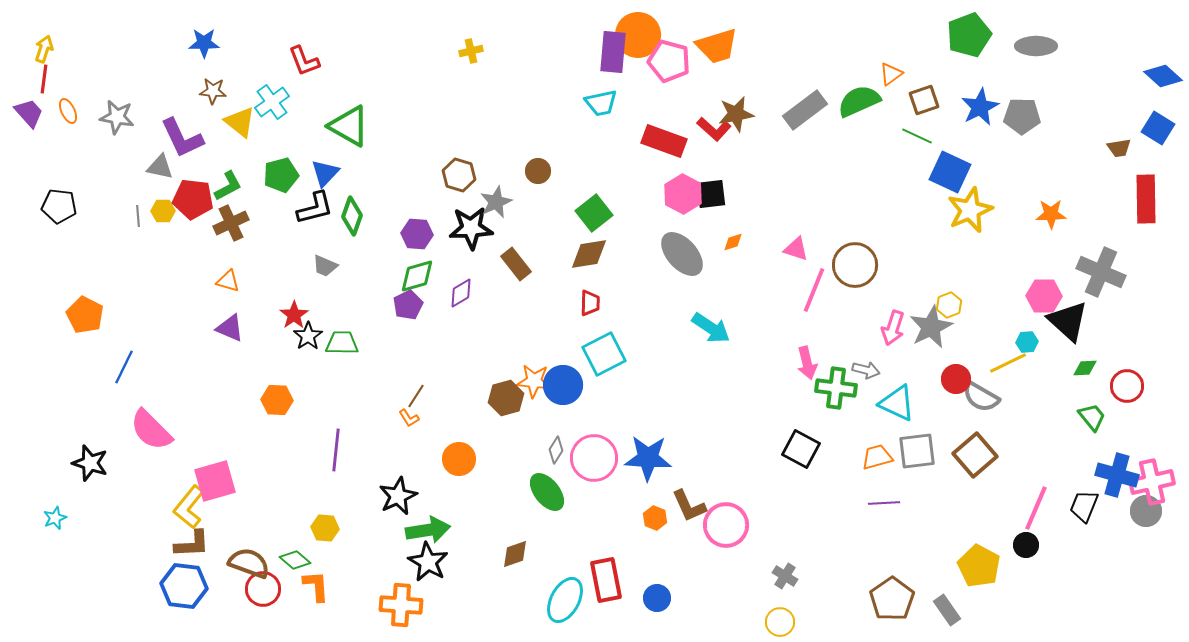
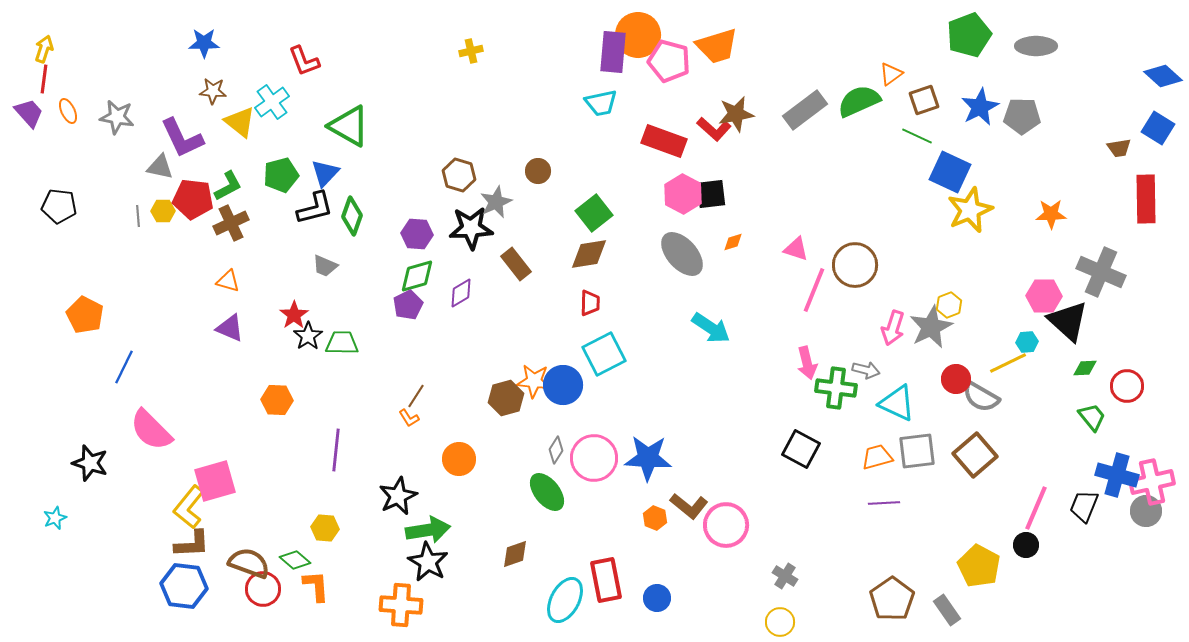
brown L-shape at (689, 506): rotated 27 degrees counterclockwise
